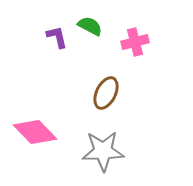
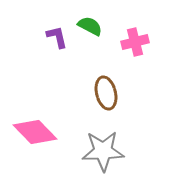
brown ellipse: rotated 40 degrees counterclockwise
